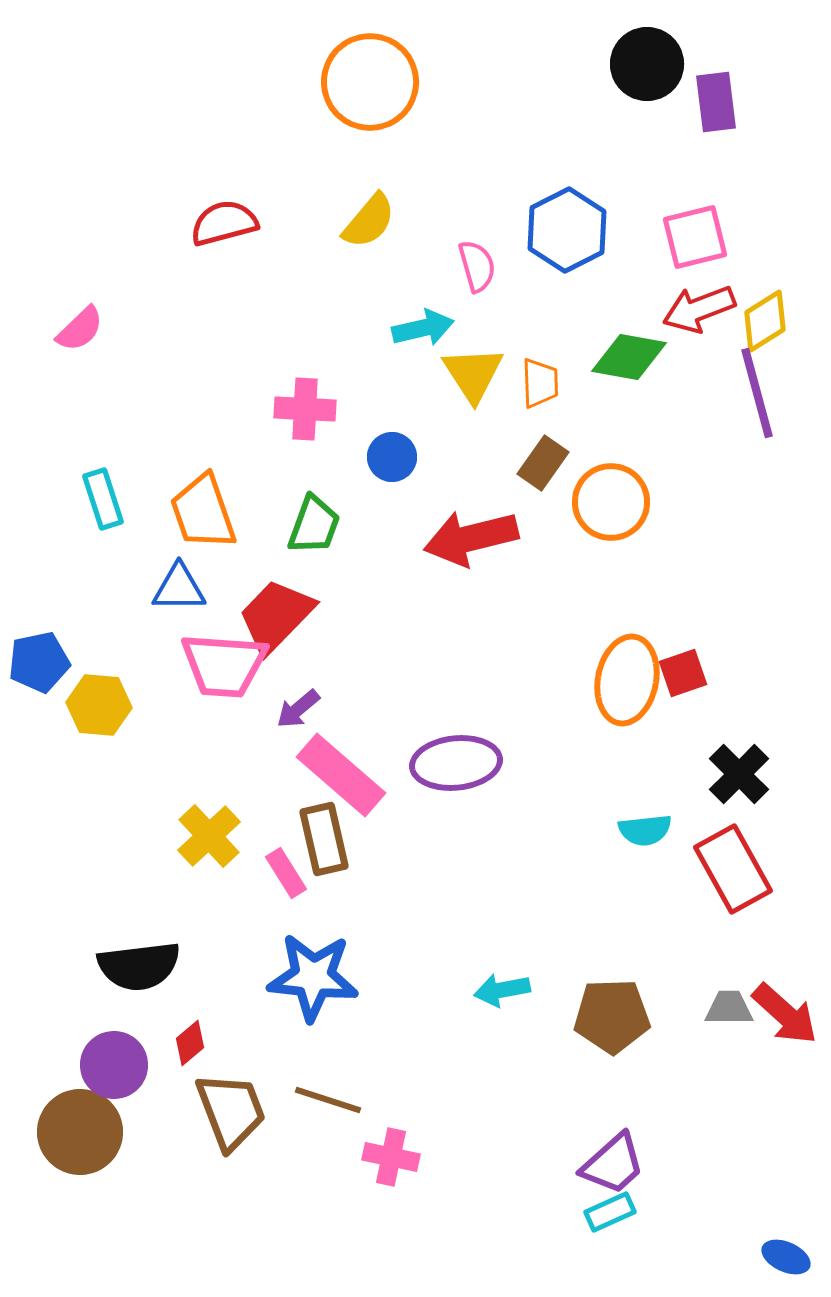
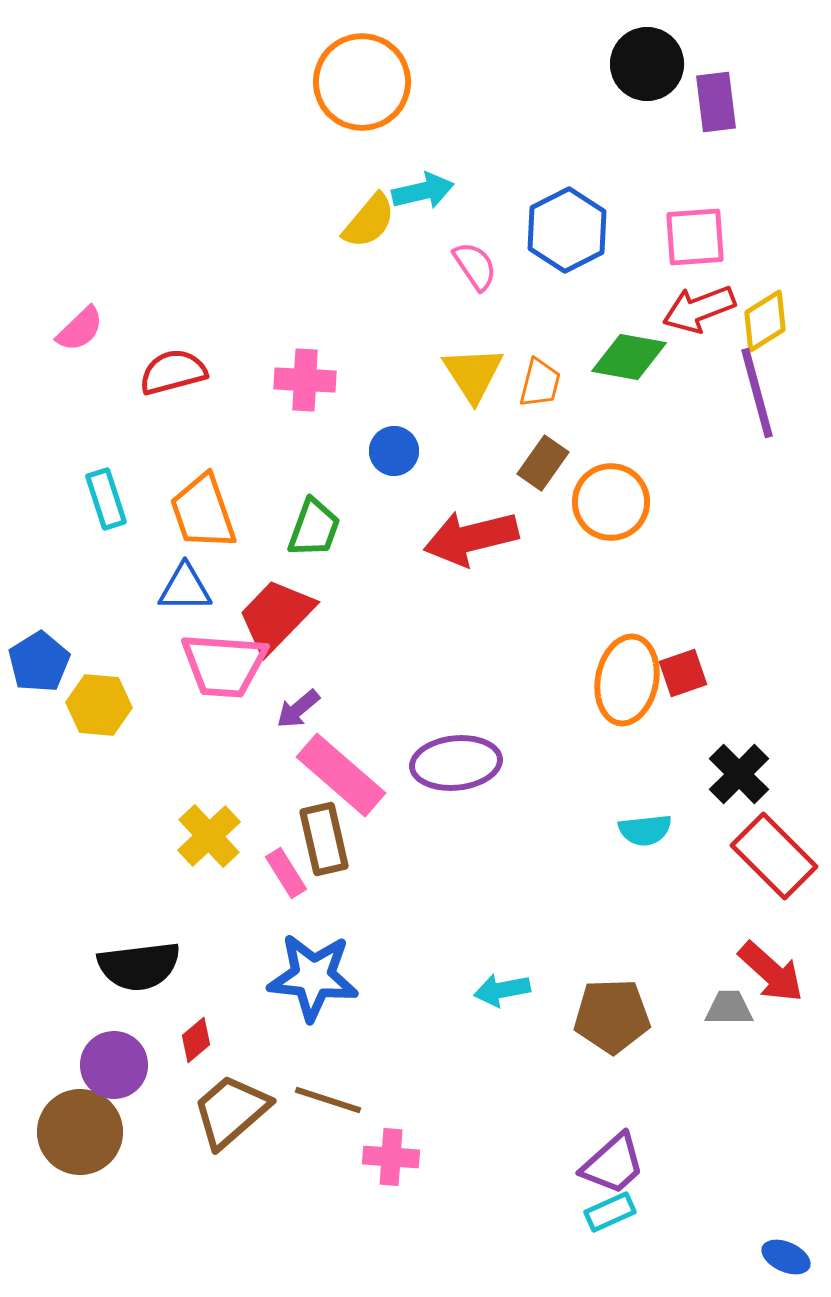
orange circle at (370, 82): moved 8 px left
red semicircle at (224, 223): moved 51 px left, 149 px down
pink square at (695, 237): rotated 10 degrees clockwise
pink semicircle at (477, 266): moved 2 px left; rotated 18 degrees counterclockwise
cyan arrow at (423, 328): moved 137 px up
orange trapezoid at (540, 383): rotated 16 degrees clockwise
pink cross at (305, 409): moved 29 px up
blue circle at (392, 457): moved 2 px right, 6 px up
cyan rectangle at (103, 499): moved 3 px right
green trapezoid at (314, 525): moved 3 px down
blue triangle at (179, 588): moved 6 px right
blue pentagon at (39, 662): rotated 20 degrees counterclockwise
red rectangle at (733, 869): moved 41 px right, 13 px up; rotated 16 degrees counterclockwise
red arrow at (785, 1014): moved 14 px left, 42 px up
red diamond at (190, 1043): moved 6 px right, 3 px up
brown trapezoid at (231, 1111): rotated 110 degrees counterclockwise
pink cross at (391, 1157): rotated 8 degrees counterclockwise
